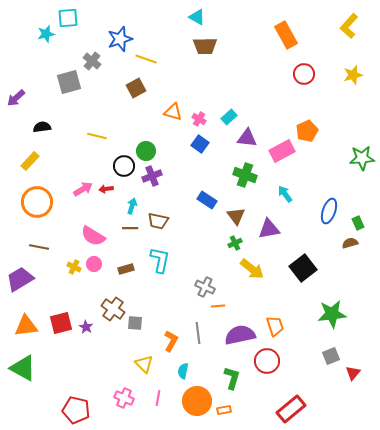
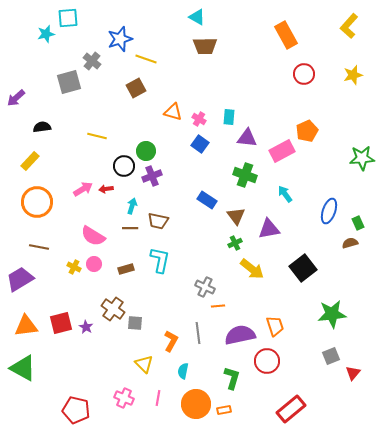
cyan rectangle at (229, 117): rotated 42 degrees counterclockwise
orange circle at (197, 401): moved 1 px left, 3 px down
